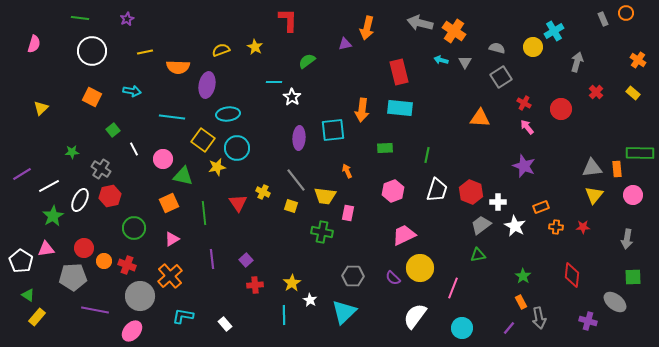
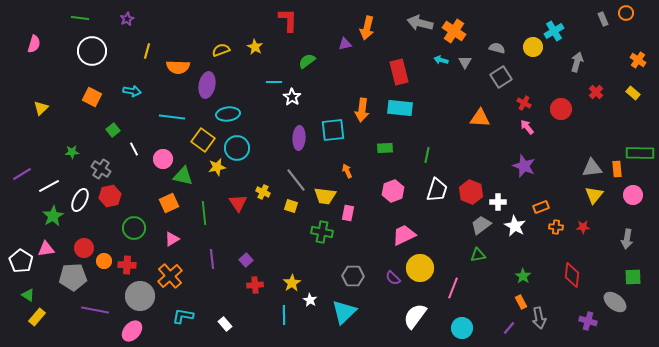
yellow line at (145, 52): moved 2 px right, 1 px up; rotated 63 degrees counterclockwise
red cross at (127, 265): rotated 18 degrees counterclockwise
